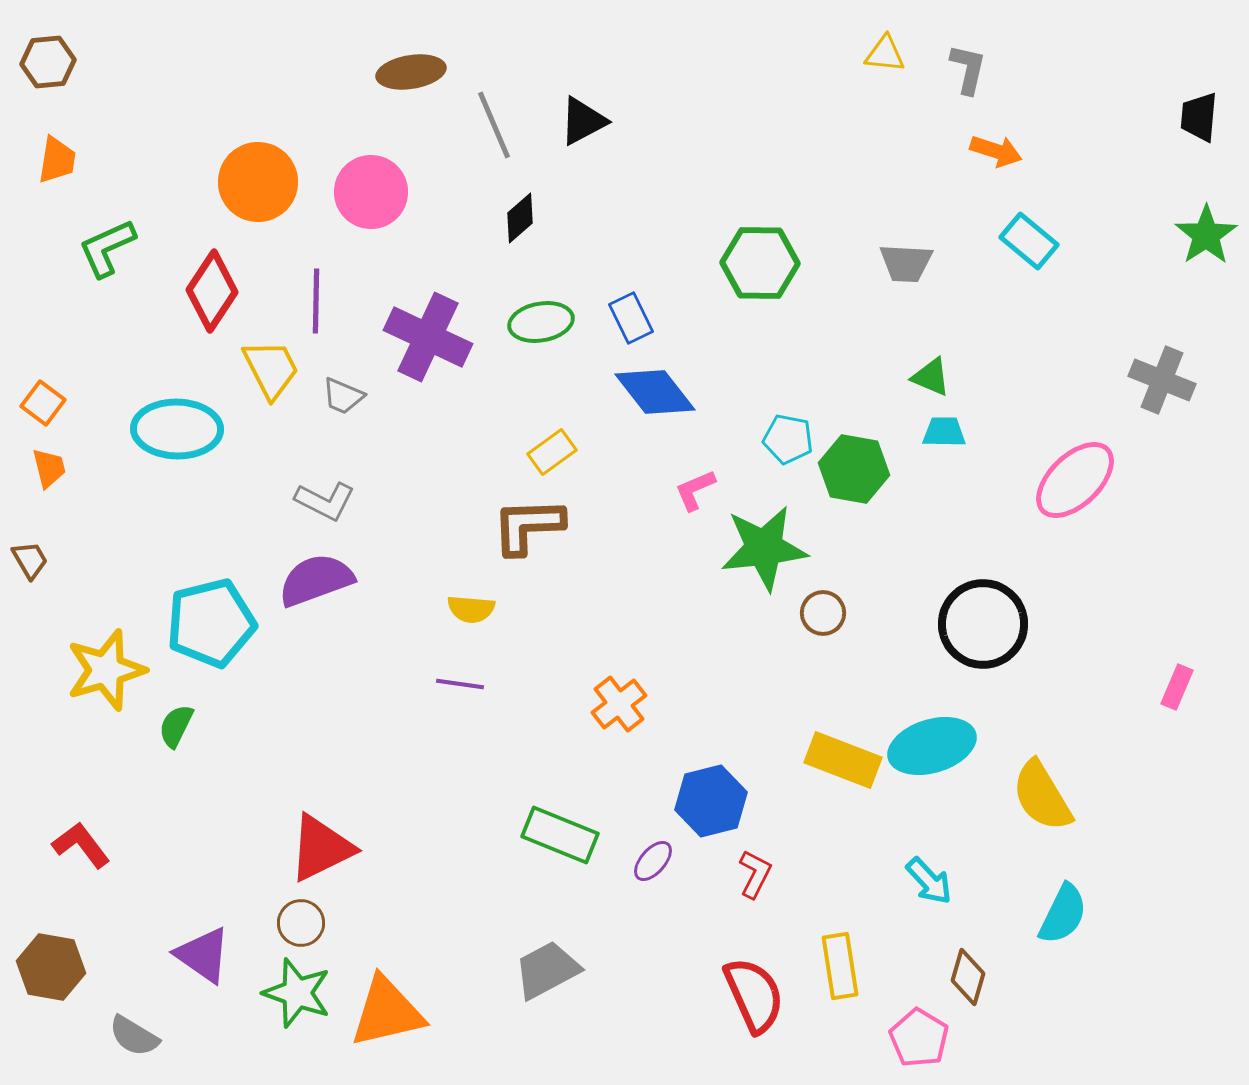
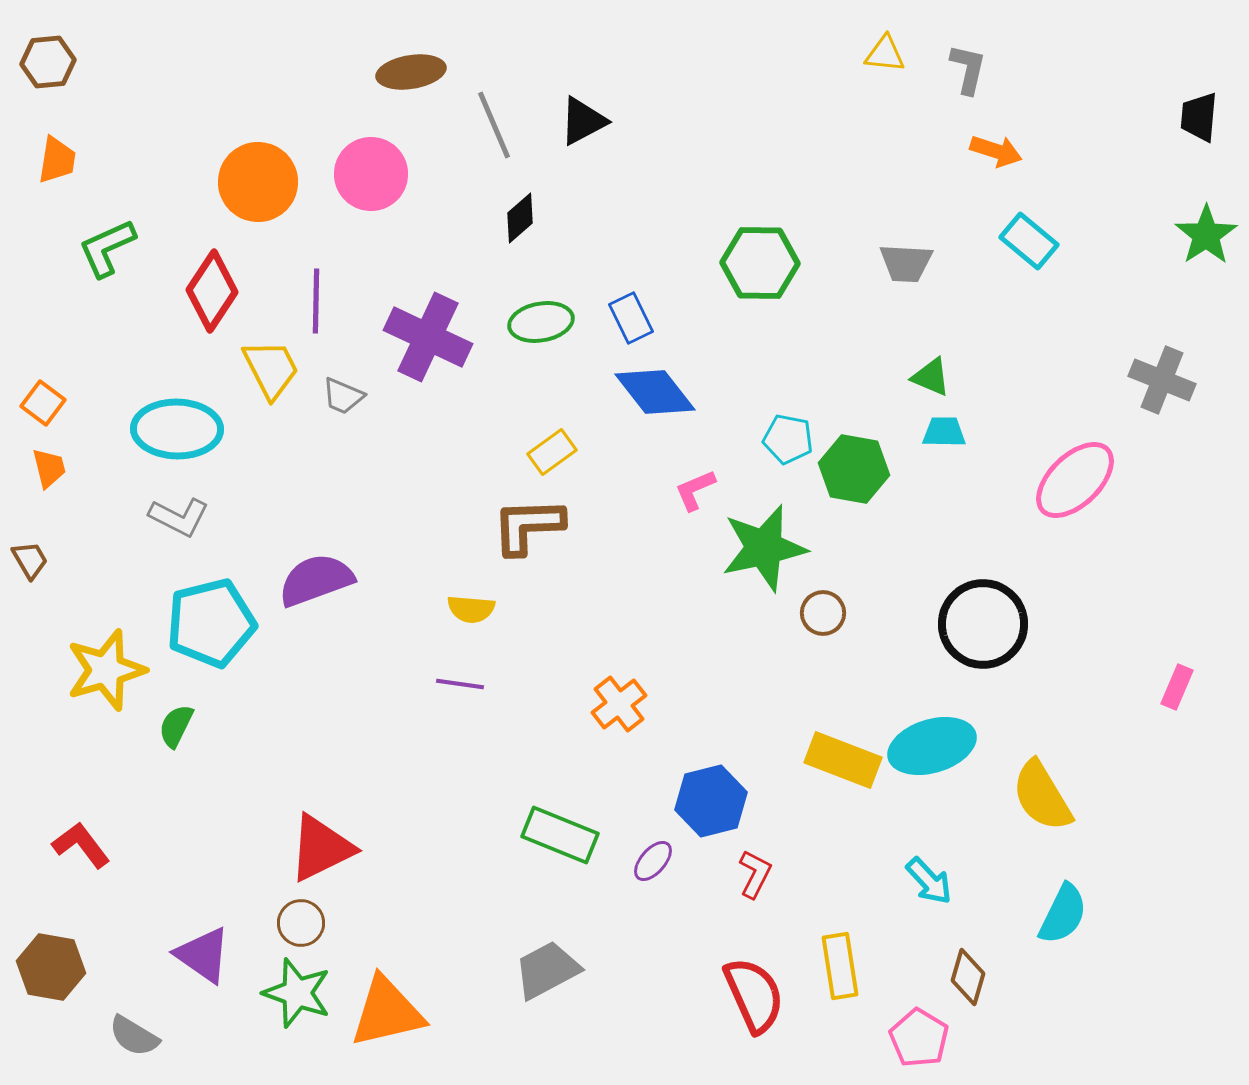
pink circle at (371, 192): moved 18 px up
gray L-shape at (325, 501): moved 146 px left, 16 px down
green star at (764, 548): rotated 6 degrees counterclockwise
